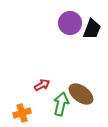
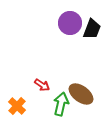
red arrow: rotated 63 degrees clockwise
orange cross: moved 5 px left, 7 px up; rotated 30 degrees counterclockwise
